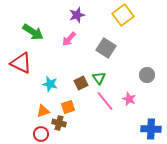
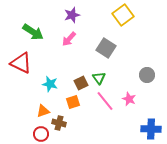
purple star: moved 5 px left
orange square: moved 5 px right, 5 px up
